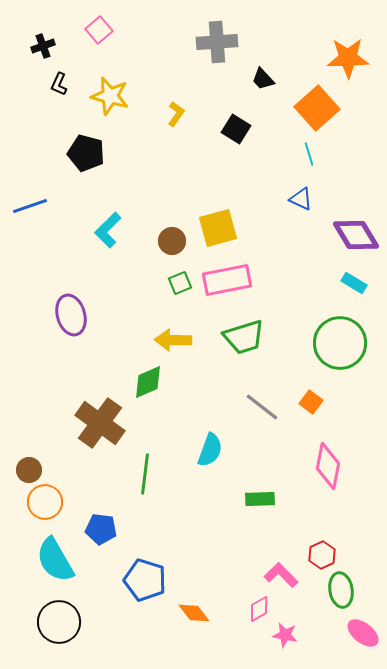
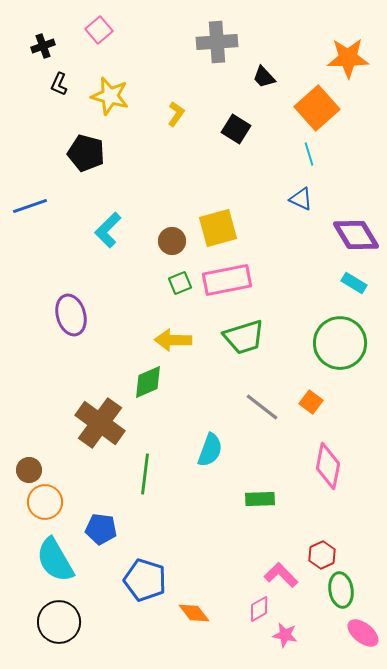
black trapezoid at (263, 79): moved 1 px right, 2 px up
